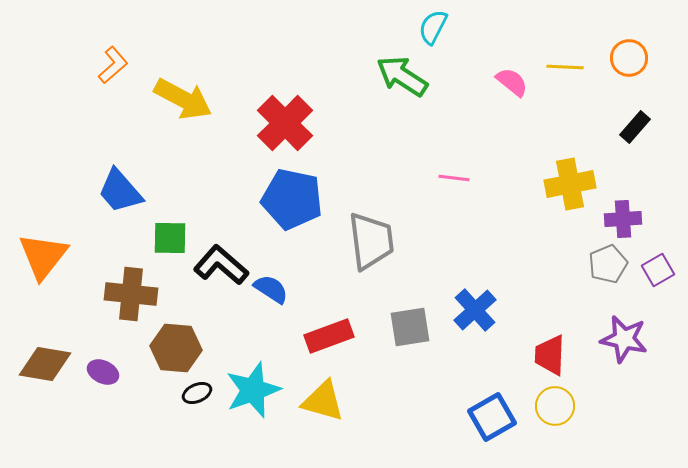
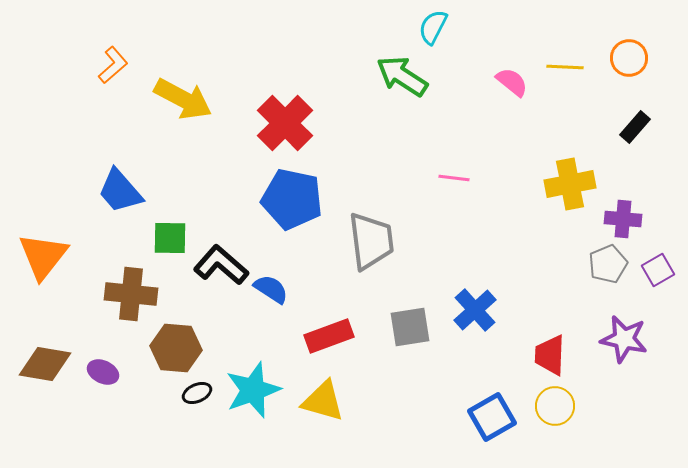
purple cross: rotated 9 degrees clockwise
